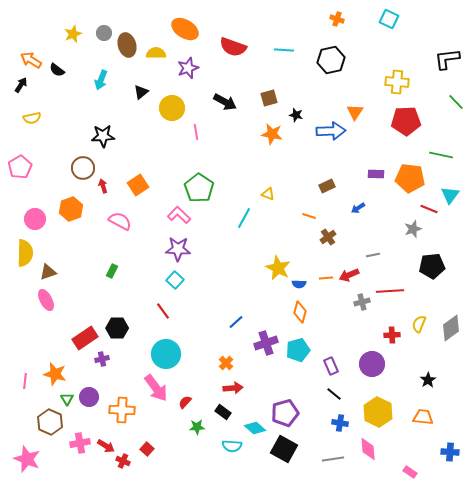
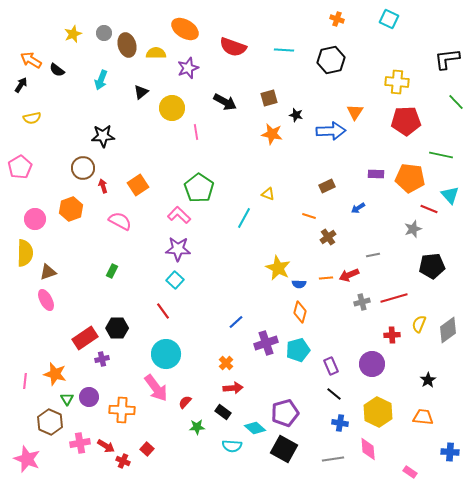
cyan triangle at (450, 195): rotated 18 degrees counterclockwise
red line at (390, 291): moved 4 px right, 7 px down; rotated 12 degrees counterclockwise
gray diamond at (451, 328): moved 3 px left, 2 px down
